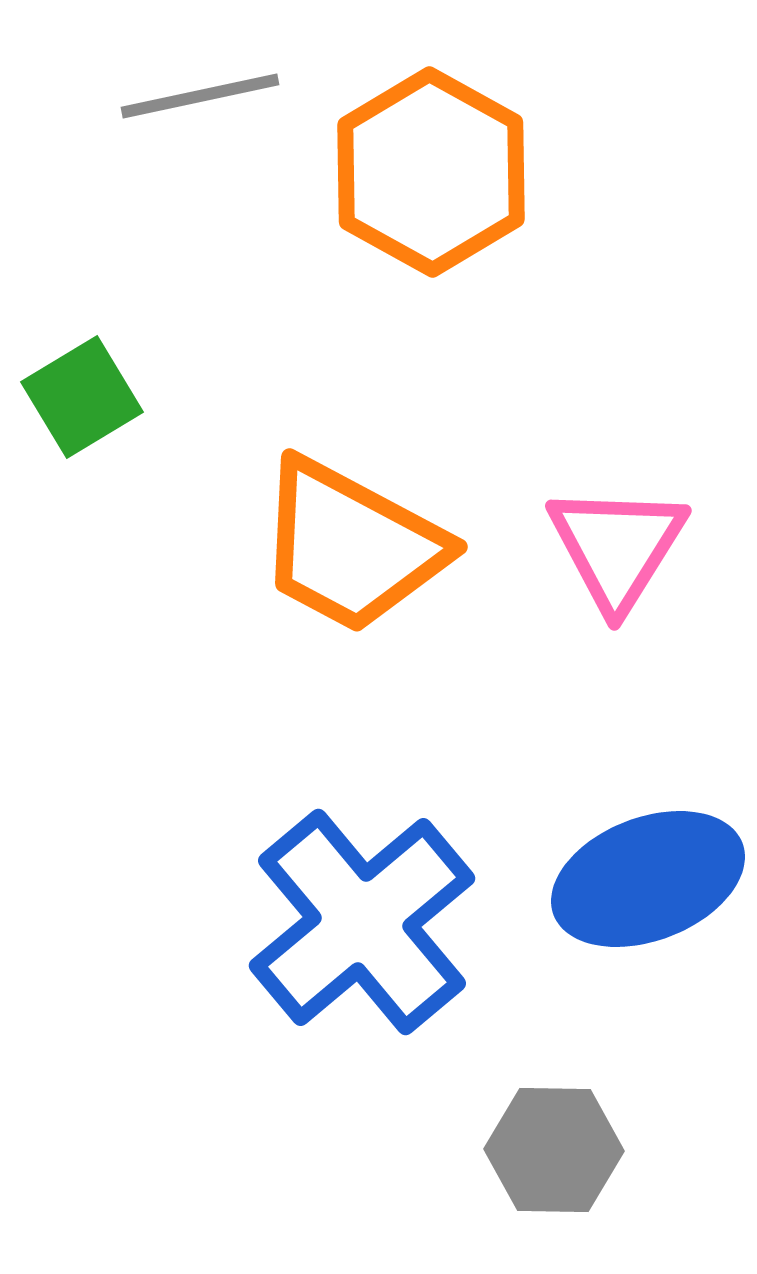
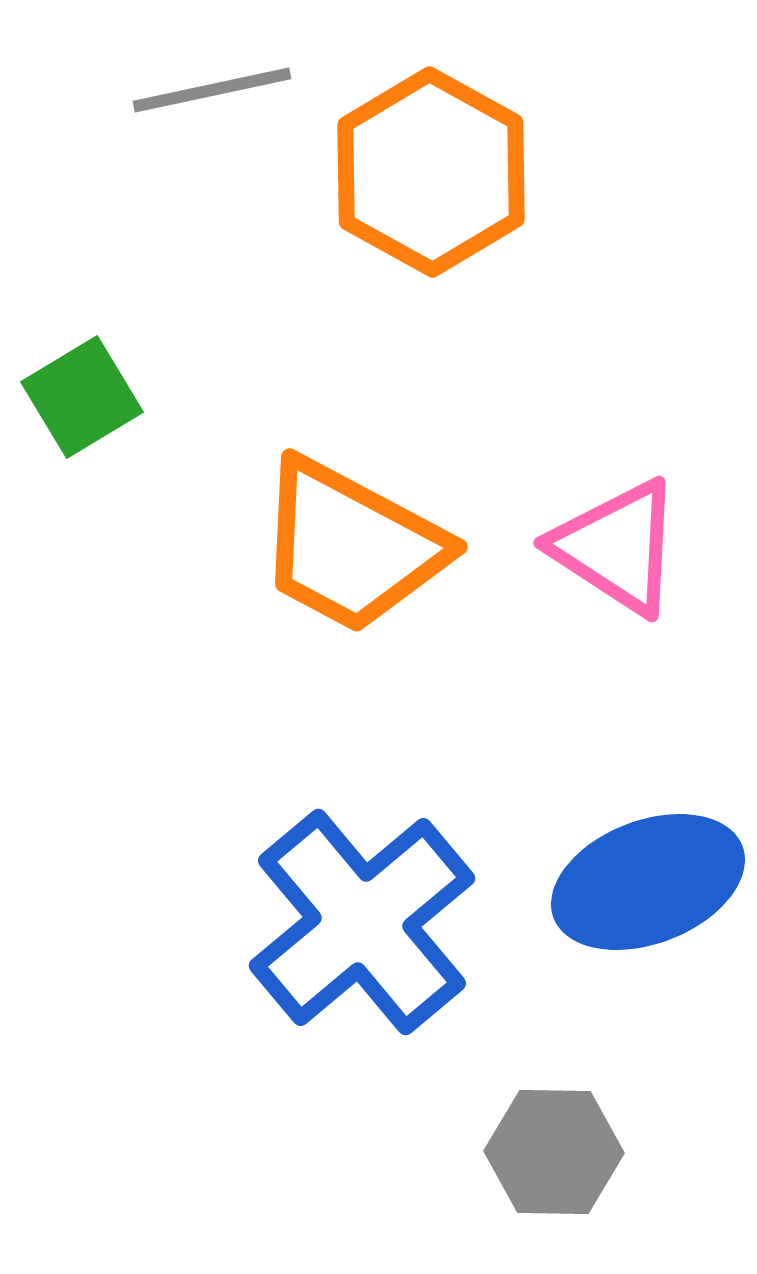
gray line: moved 12 px right, 6 px up
pink triangle: rotated 29 degrees counterclockwise
blue ellipse: moved 3 px down
gray hexagon: moved 2 px down
